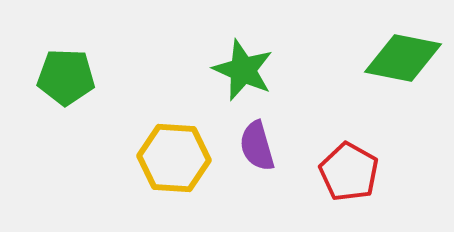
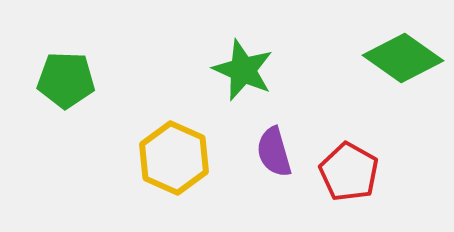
green diamond: rotated 24 degrees clockwise
green pentagon: moved 3 px down
purple semicircle: moved 17 px right, 6 px down
yellow hexagon: rotated 20 degrees clockwise
